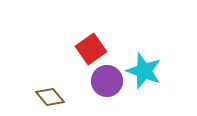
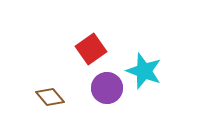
purple circle: moved 7 px down
